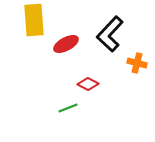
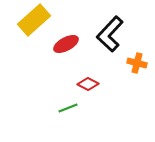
yellow rectangle: rotated 52 degrees clockwise
